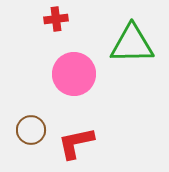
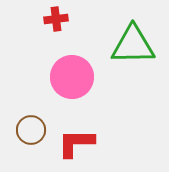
green triangle: moved 1 px right, 1 px down
pink circle: moved 2 px left, 3 px down
red L-shape: rotated 12 degrees clockwise
